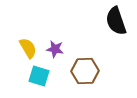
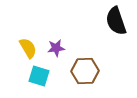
purple star: moved 1 px right, 1 px up; rotated 18 degrees counterclockwise
